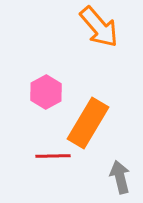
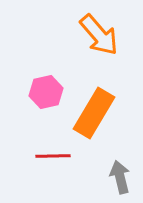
orange arrow: moved 8 px down
pink hexagon: rotated 16 degrees clockwise
orange rectangle: moved 6 px right, 10 px up
